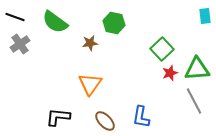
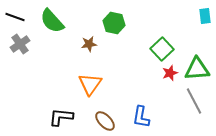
green semicircle: moved 3 px left, 1 px up; rotated 12 degrees clockwise
brown star: moved 1 px left, 1 px down
black L-shape: moved 3 px right
